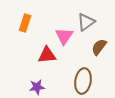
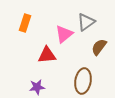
pink triangle: moved 2 px up; rotated 18 degrees clockwise
